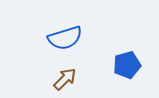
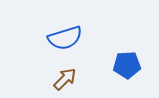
blue pentagon: rotated 12 degrees clockwise
